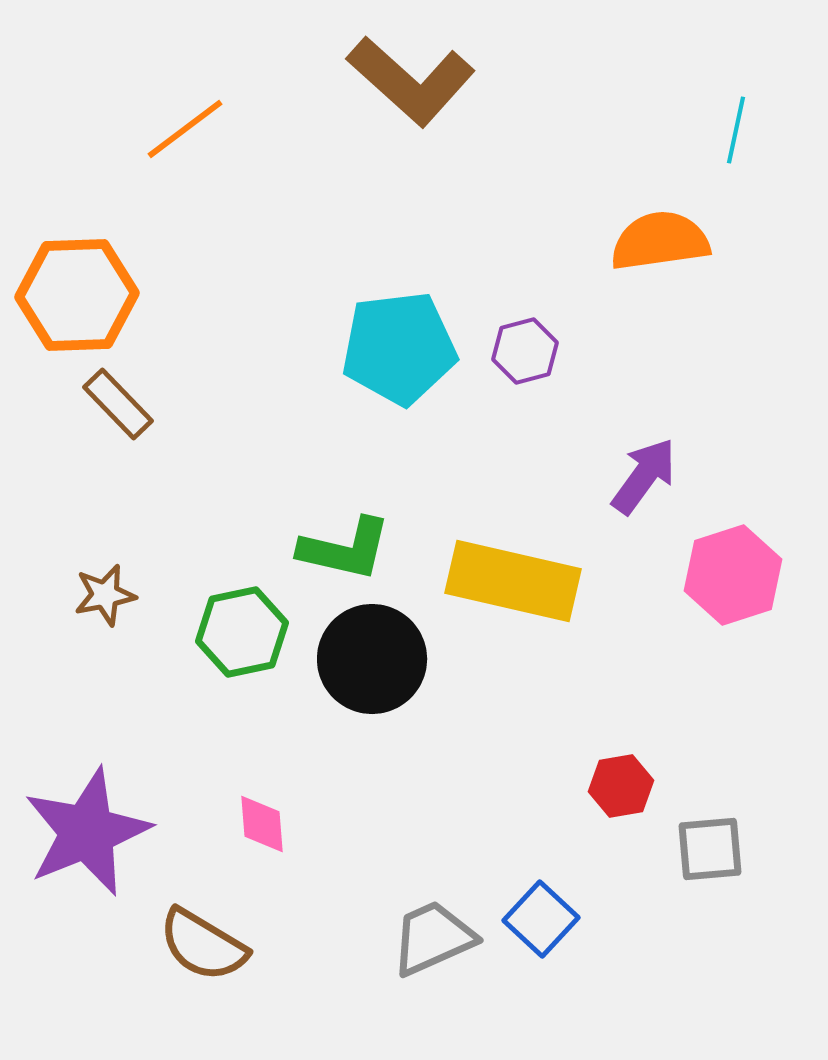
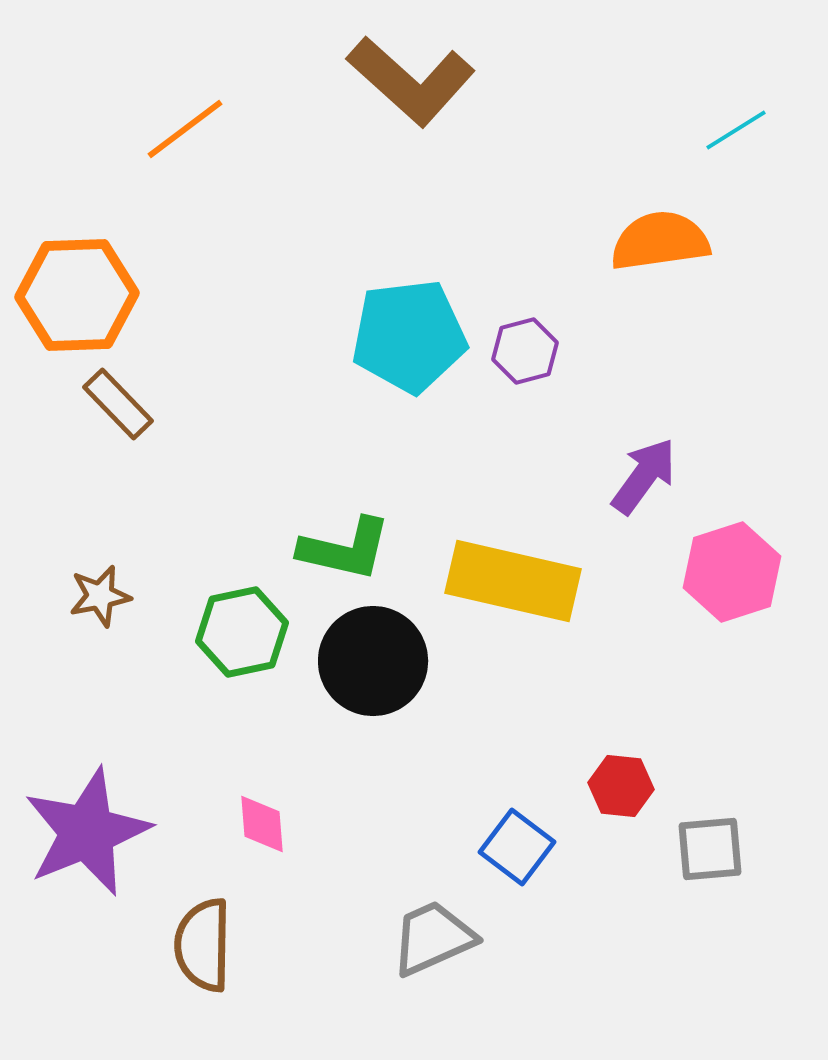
cyan line: rotated 46 degrees clockwise
cyan pentagon: moved 10 px right, 12 px up
pink hexagon: moved 1 px left, 3 px up
brown star: moved 5 px left, 1 px down
black circle: moved 1 px right, 2 px down
red hexagon: rotated 16 degrees clockwise
blue square: moved 24 px left, 72 px up; rotated 6 degrees counterclockwise
brown semicircle: rotated 60 degrees clockwise
